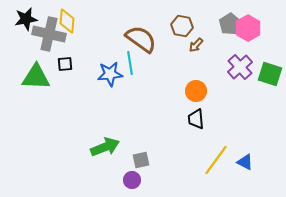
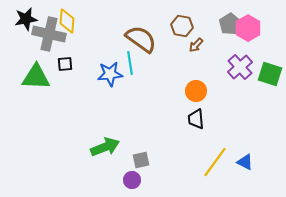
yellow line: moved 1 px left, 2 px down
